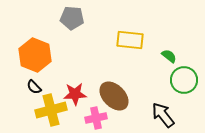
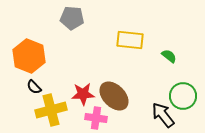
orange hexagon: moved 6 px left, 1 px down
green circle: moved 1 px left, 16 px down
red star: moved 8 px right
pink cross: rotated 20 degrees clockwise
